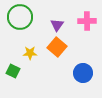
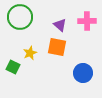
purple triangle: moved 3 px right; rotated 24 degrees counterclockwise
orange square: rotated 30 degrees counterclockwise
yellow star: rotated 24 degrees counterclockwise
green square: moved 4 px up
